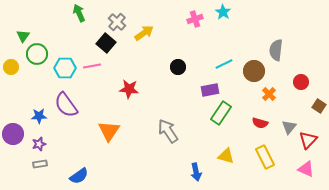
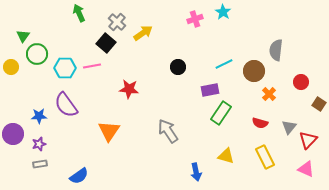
yellow arrow: moved 1 px left
brown square: moved 2 px up
